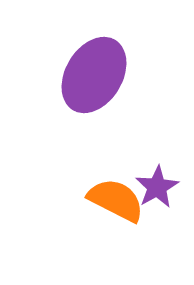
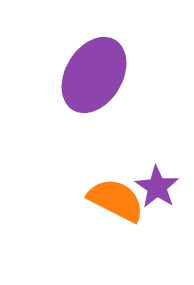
purple star: rotated 9 degrees counterclockwise
